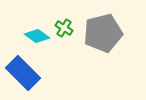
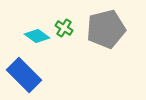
gray pentagon: moved 3 px right, 4 px up
blue rectangle: moved 1 px right, 2 px down
